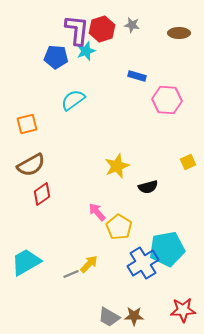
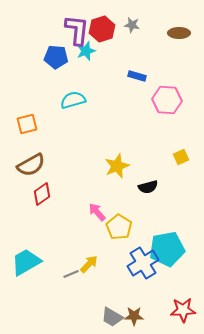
cyan semicircle: rotated 20 degrees clockwise
yellow square: moved 7 px left, 5 px up
gray trapezoid: moved 3 px right
